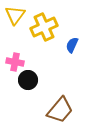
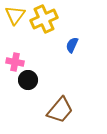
yellow cross: moved 8 px up
